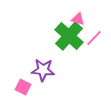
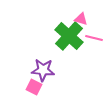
pink triangle: moved 3 px right
pink line: rotated 60 degrees clockwise
pink square: moved 11 px right
